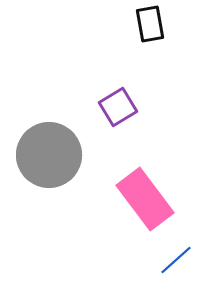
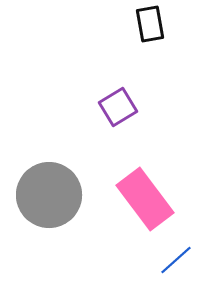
gray circle: moved 40 px down
